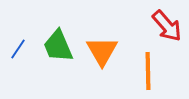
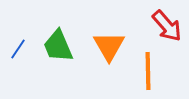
orange triangle: moved 7 px right, 5 px up
